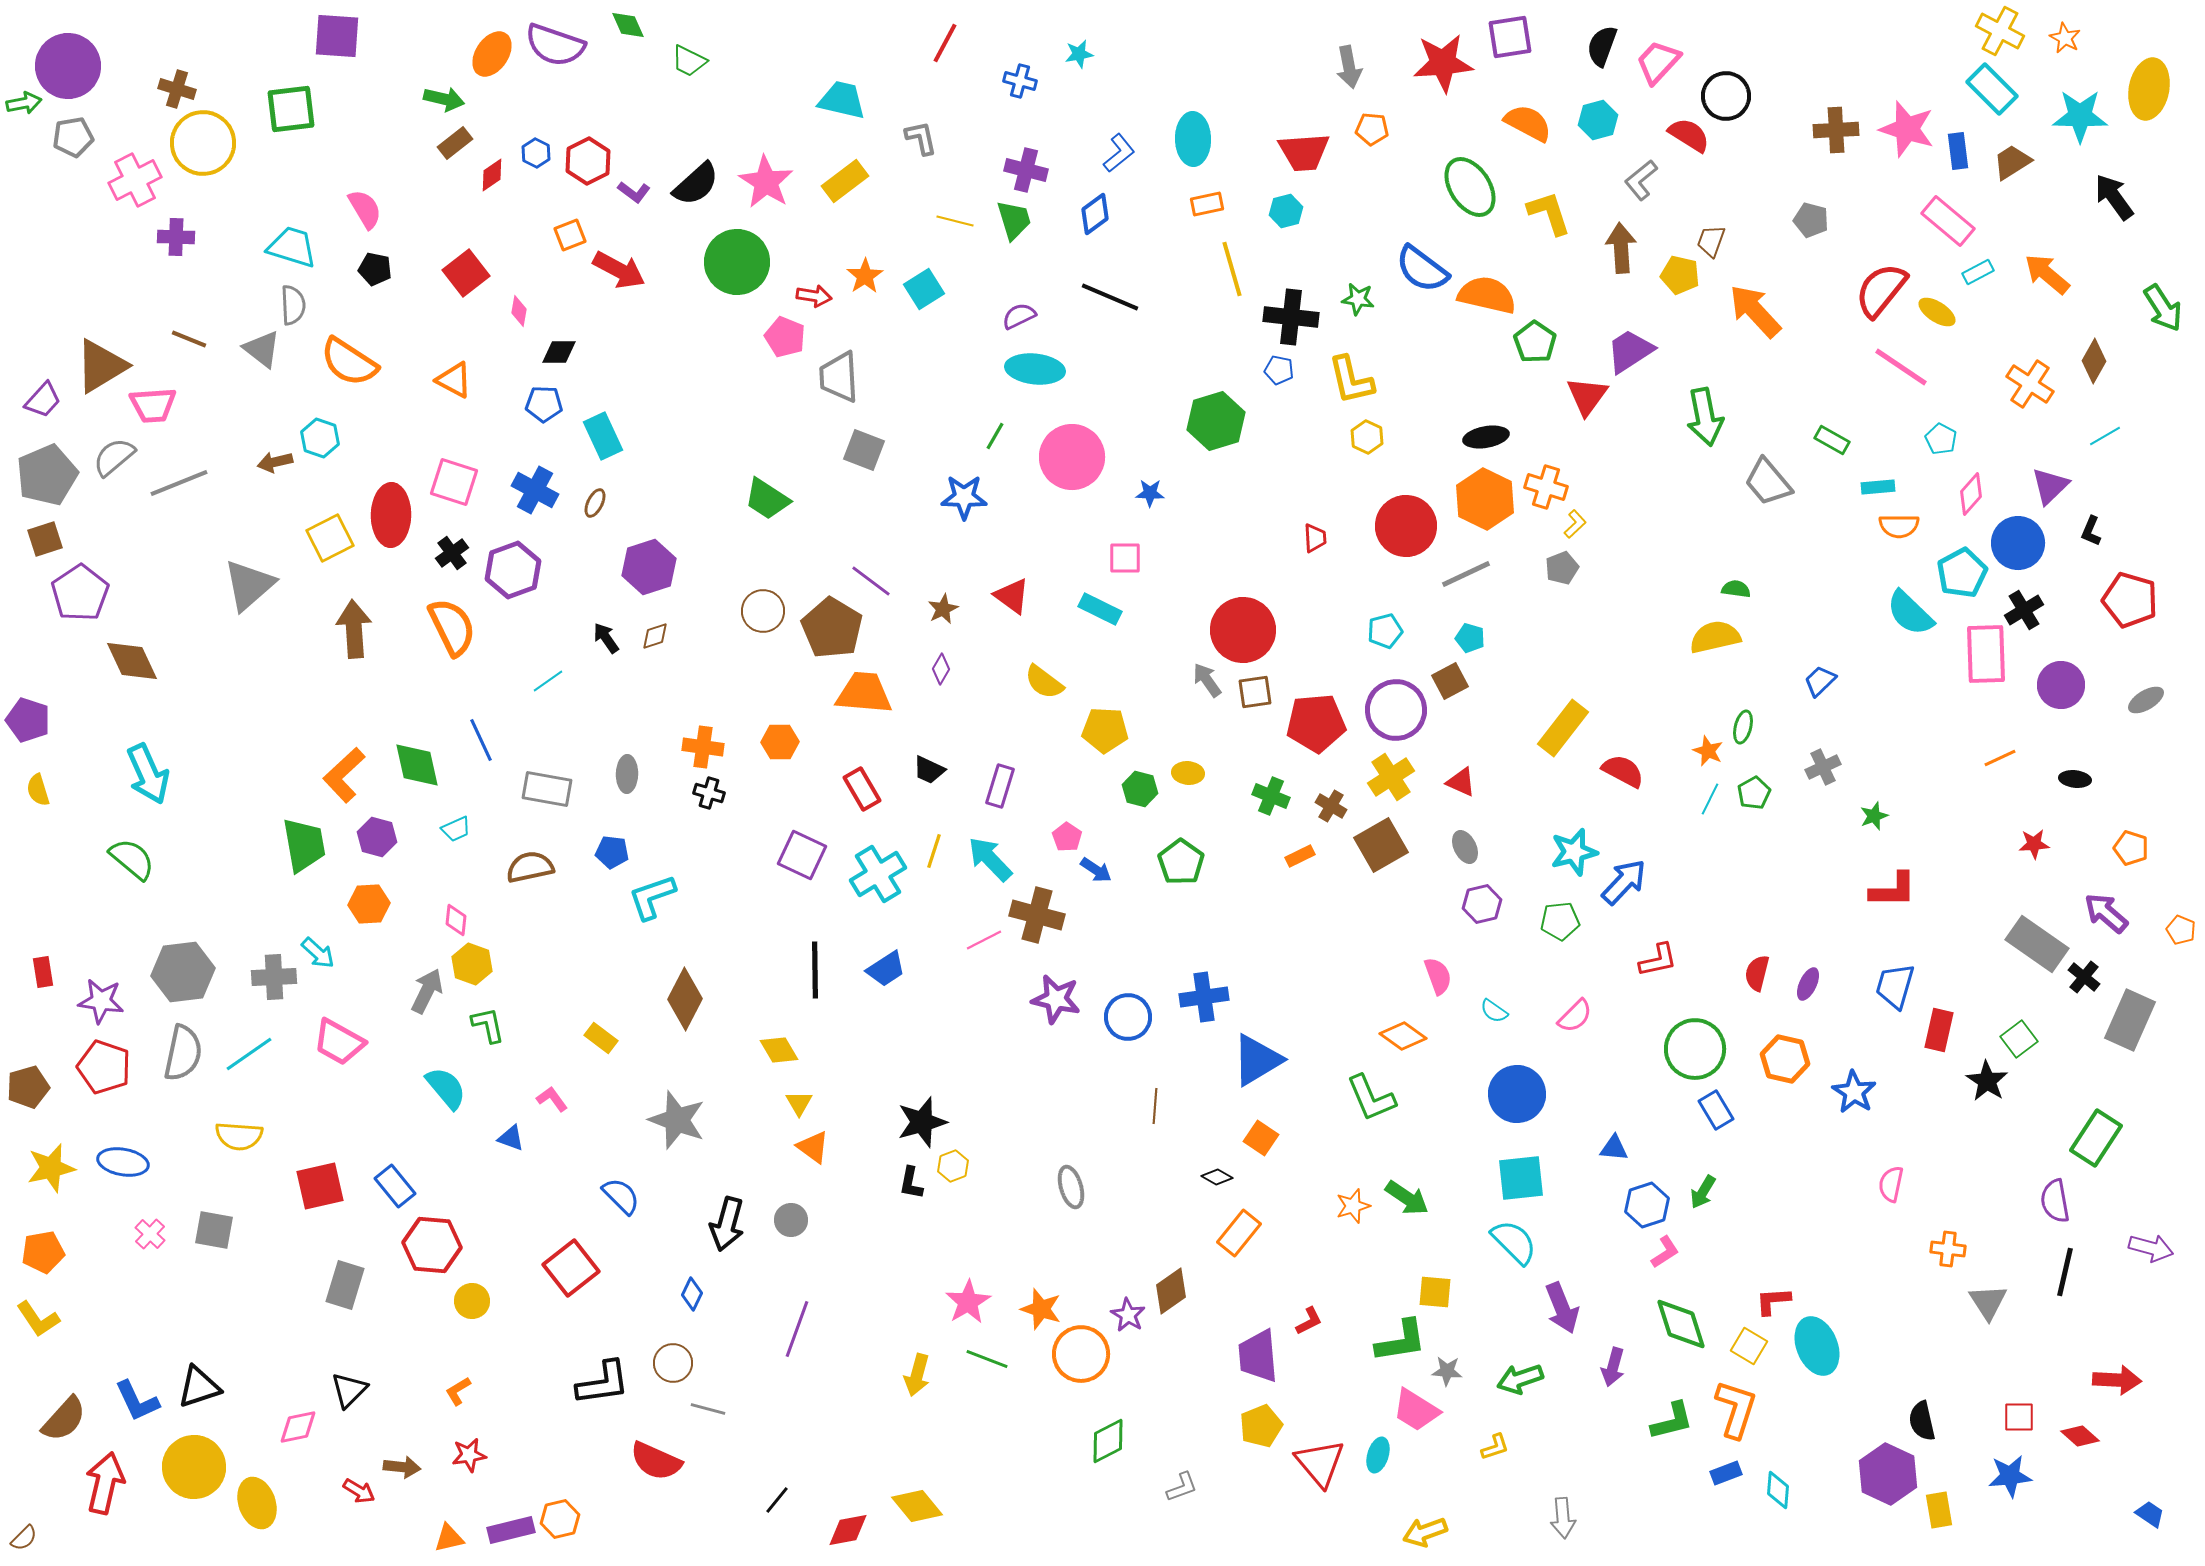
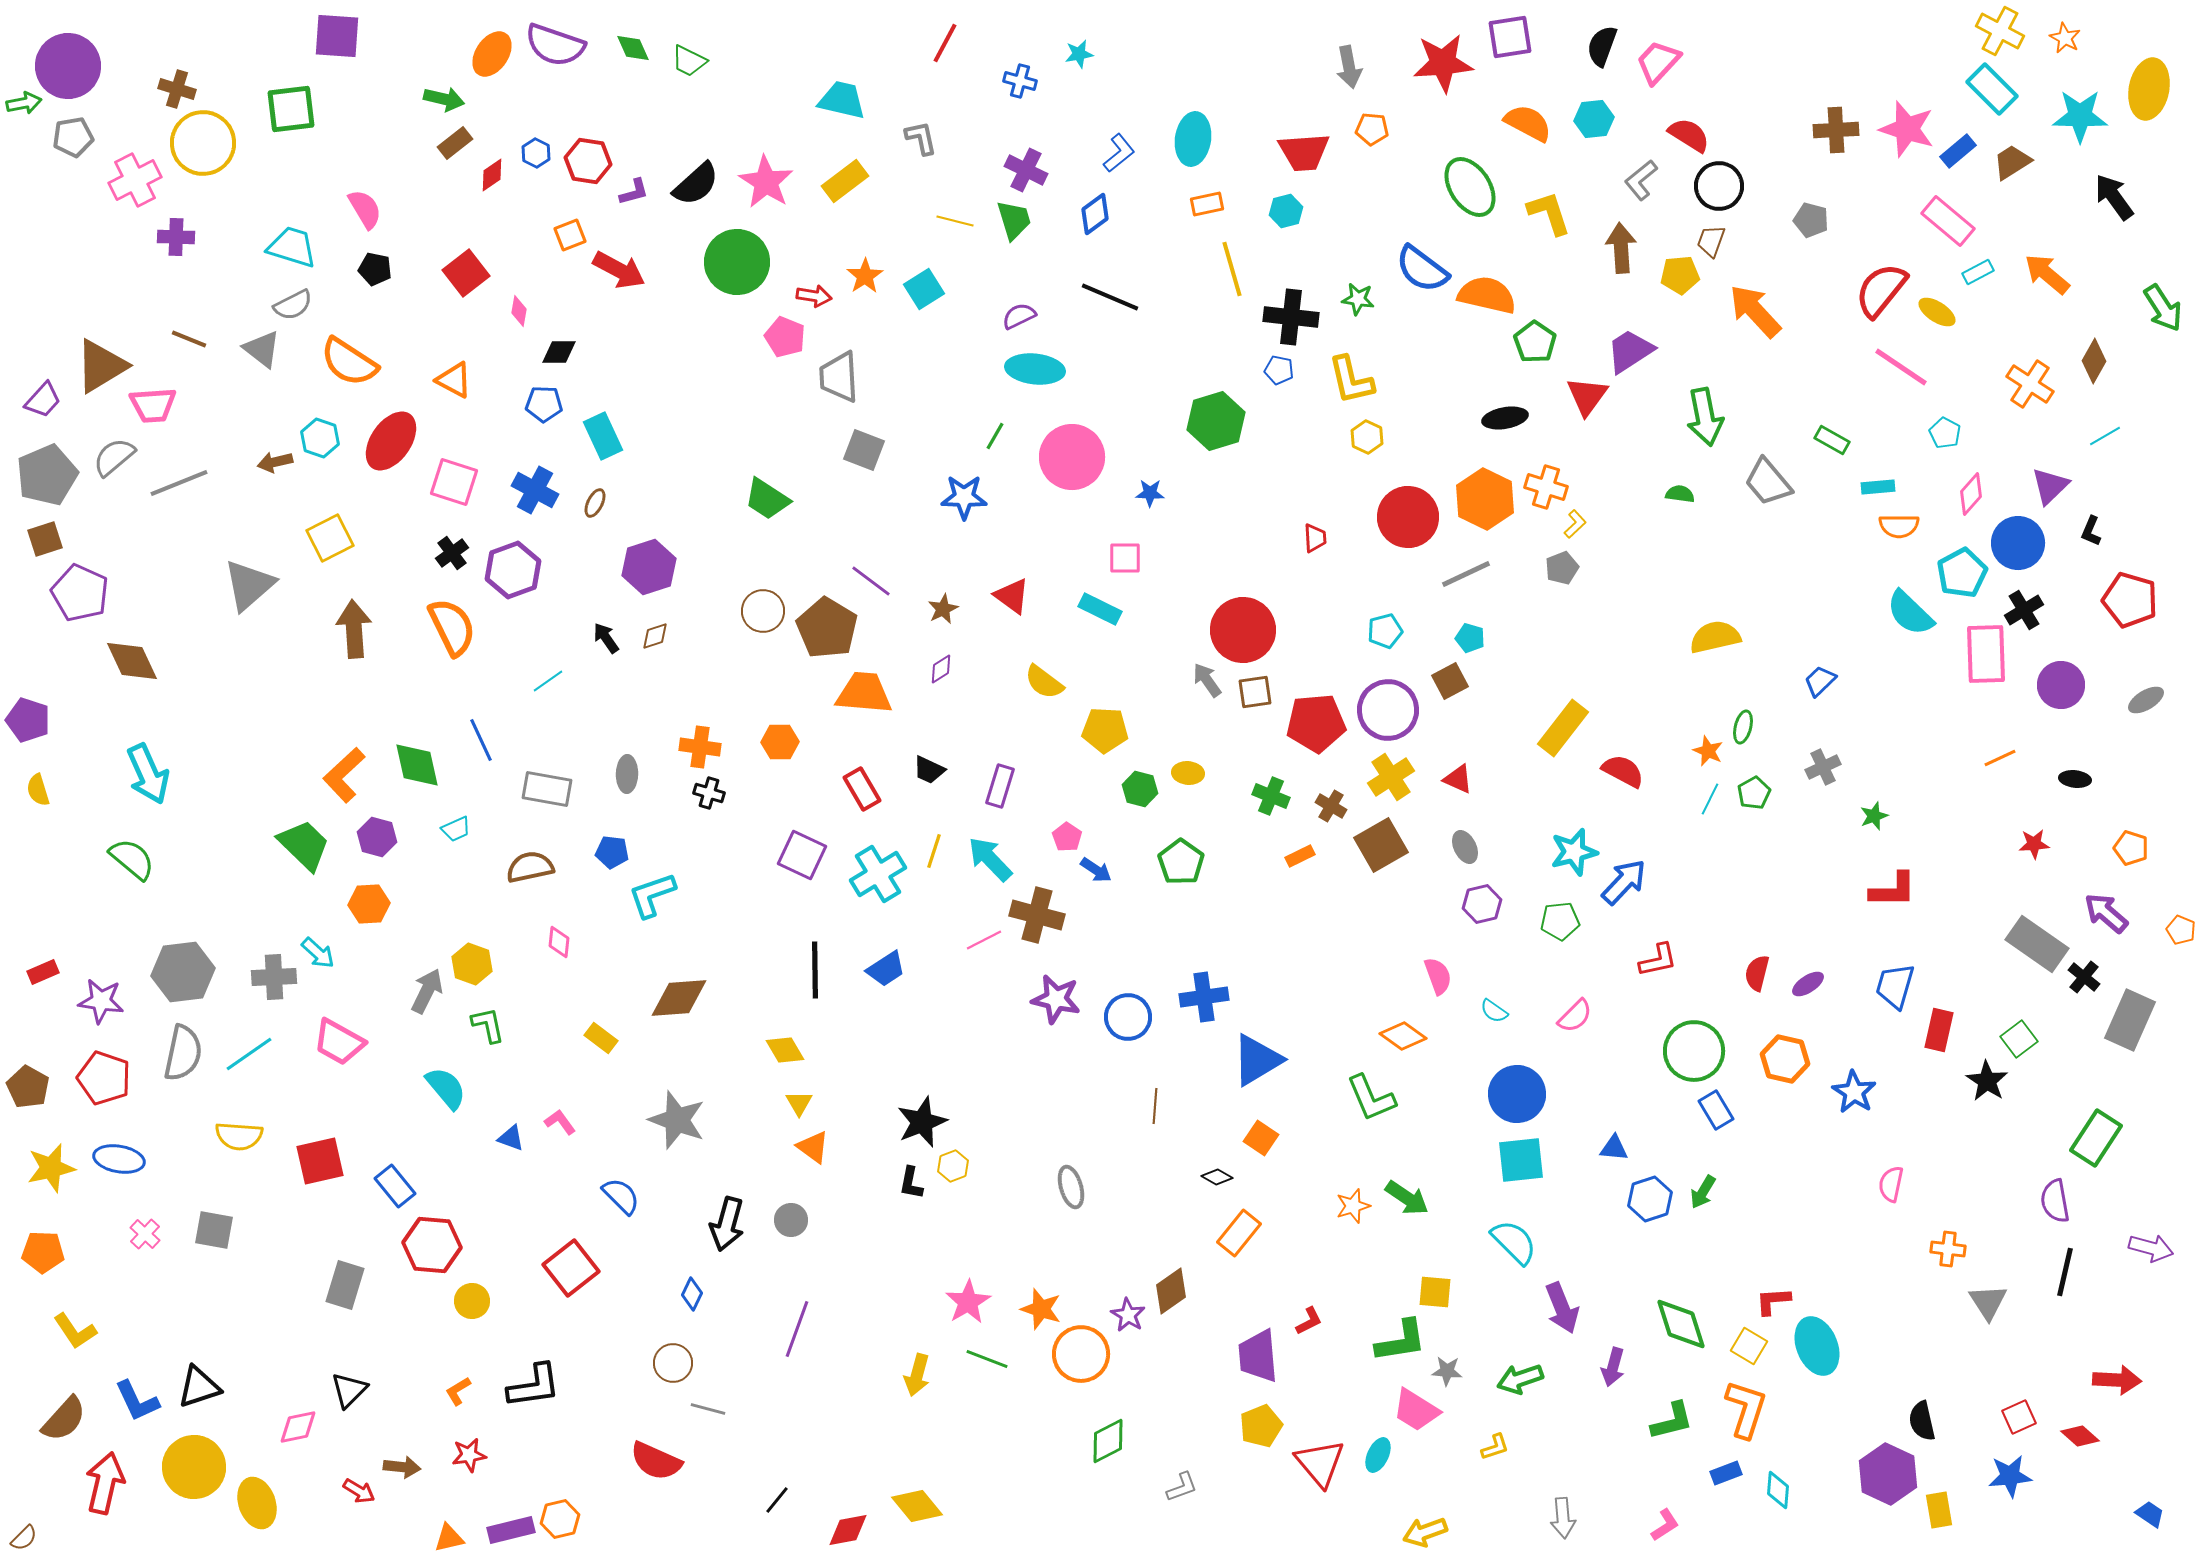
green diamond at (628, 25): moved 5 px right, 23 px down
black circle at (1726, 96): moved 7 px left, 90 px down
cyan hexagon at (1598, 120): moved 4 px left, 1 px up; rotated 9 degrees clockwise
cyan ellipse at (1193, 139): rotated 9 degrees clockwise
blue rectangle at (1958, 151): rotated 57 degrees clockwise
red hexagon at (588, 161): rotated 24 degrees counterclockwise
purple cross at (1026, 170): rotated 12 degrees clockwise
purple L-shape at (634, 192): rotated 52 degrees counterclockwise
yellow pentagon at (1680, 275): rotated 18 degrees counterclockwise
gray semicircle at (293, 305): rotated 66 degrees clockwise
black ellipse at (1486, 437): moved 19 px right, 19 px up
cyan pentagon at (1941, 439): moved 4 px right, 6 px up
red ellipse at (391, 515): moved 74 px up; rotated 34 degrees clockwise
red circle at (1406, 526): moved 2 px right, 9 px up
green semicircle at (1736, 589): moved 56 px left, 95 px up
purple pentagon at (80, 593): rotated 14 degrees counterclockwise
brown pentagon at (832, 628): moved 5 px left
purple diamond at (941, 669): rotated 28 degrees clockwise
purple circle at (1396, 710): moved 8 px left
orange cross at (703, 747): moved 3 px left
red triangle at (1461, 782): moved 3 px left, 3 px up
green trapezoid at (304, 845): rotated 36 degrees counterclockwise
cyan L-shape at (652, 897): moved 2 px up
pink diamond at (456, 920): moved 103 px right, 22 px down
red rectangle at (43, 972): rotated 76 degrees clockwise
purple ellipse at (1808, 984): rotated 32 degrees clockwise
brown diamond at (685, 999): moved 6 px left, 1 px up; rotated 58 degrees clockwise
green circle at (1695, 1049): moved 1 px left, 2 px down
yellow diamond at (779, 1050): moved 6 px right
red pentagon at (104, 1067): moved 11 px down
brown pentagon at (28, 1087): rotated 27 degrees counterclockwise
pink L-shape at (552, 1099): moved 8 px right, 23 px down
black star at (922, 1122): rotated 6 degrees counterclockwise
blue ellipse at (123, 1162): moved 4 px left, 3 px up
cyan square at (1521, 1178): moved 18 px up
red square at (320, 1186): moved 25 px up
blue hexagon at (1647, 1205): moved 3 px right, 6 px up
pink cross at (150, 1234): moved 5 px left
orange pentagon at (43, 1252): rotated 12 degrees clockwise
pink L-shape at (1665, 1252): moved 273 px down
yellow L-shape at (38, 1319): moved 37 px right, 12 px down
black L-shape at (603, 1383): moved 69 px left, 3 px down
orange L-shape at (1736, 1409): moved 10 px right
red square at (2019, 1417): rotated 24 degrees counterclockwise
cyan ellipse at (1378, 1455): rotated 8 degrees clockwise
